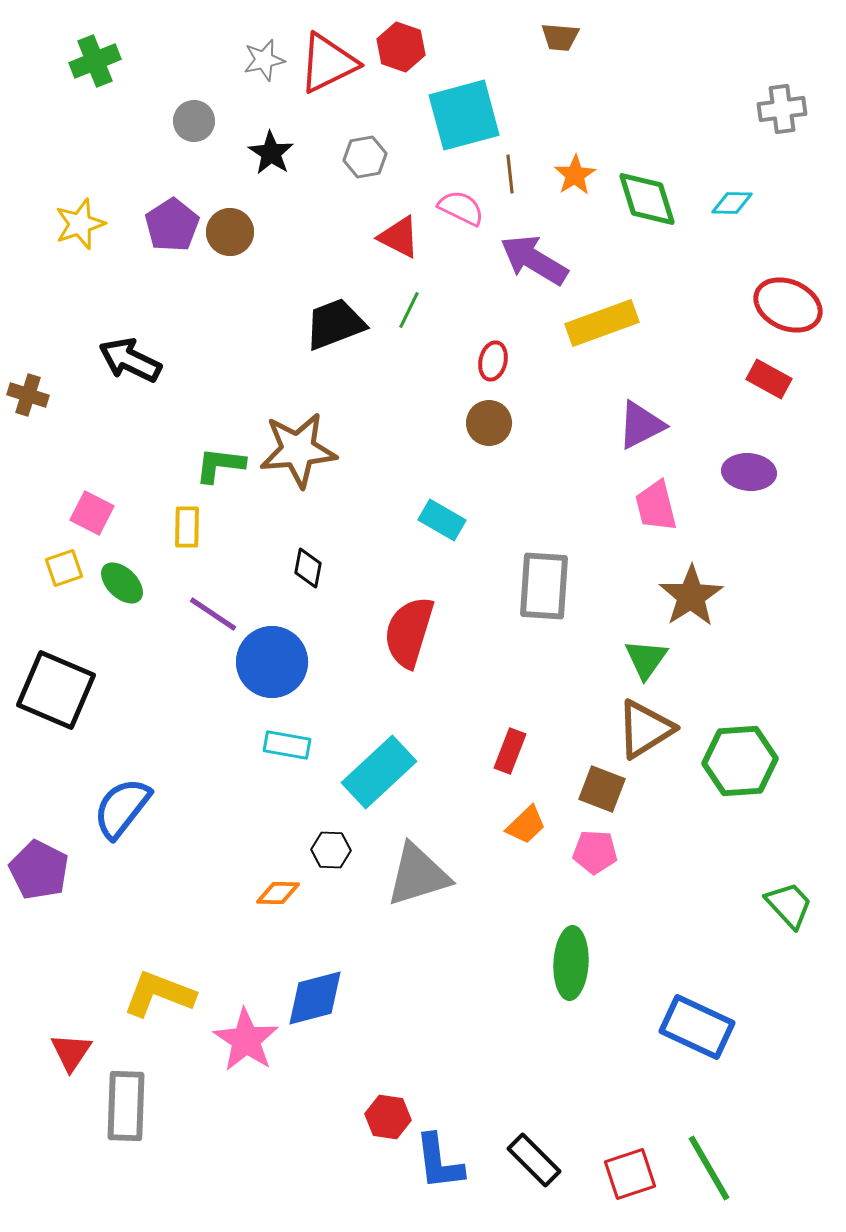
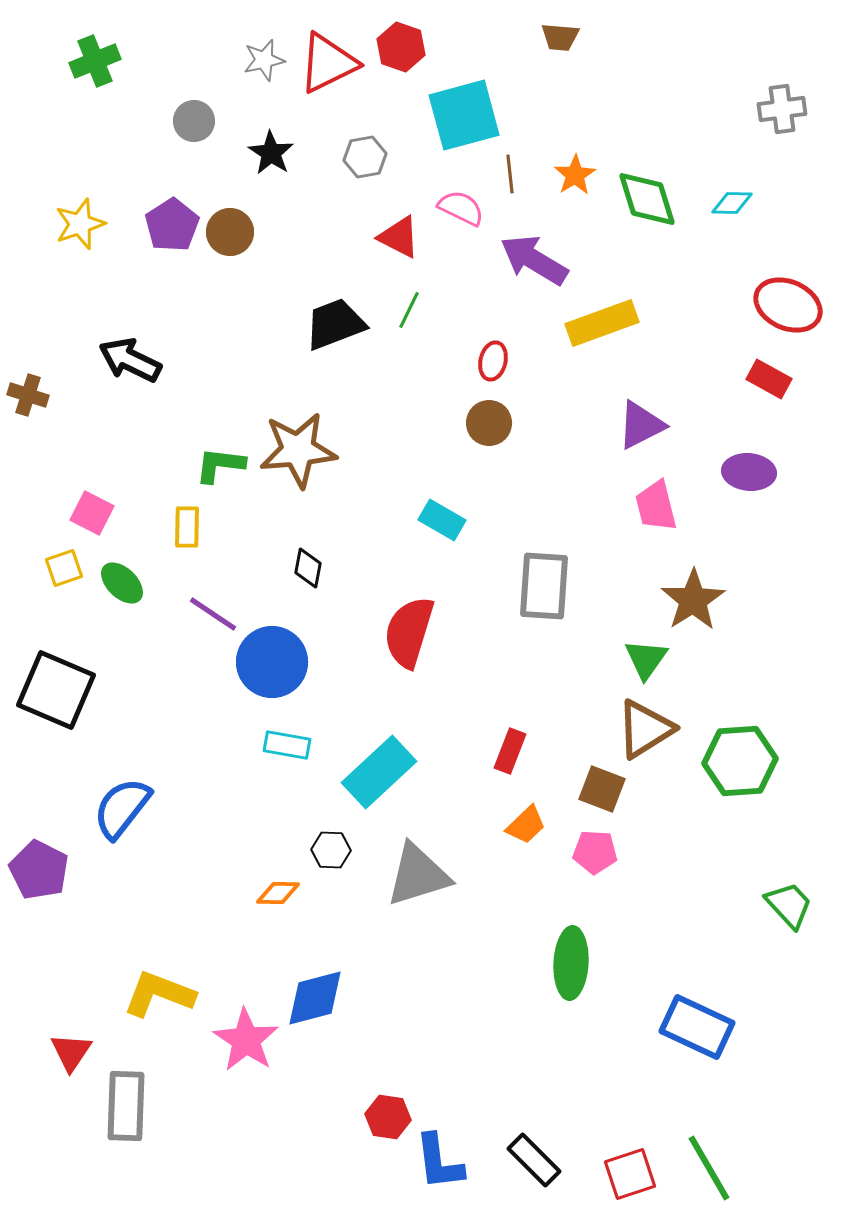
brown star at (691, 596): moved 2 px right, 4 px down
